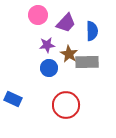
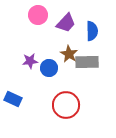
purple star: moved 17 px left, 16 px down
